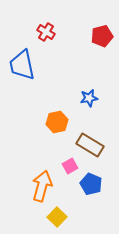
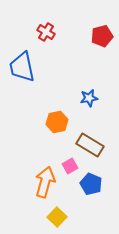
blue trapezoid: moved 2 px down
orange arrow: moved 3 px right, 4 px up
